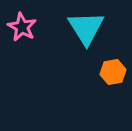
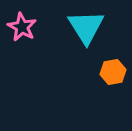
cyan triangle: moved 1 px up
